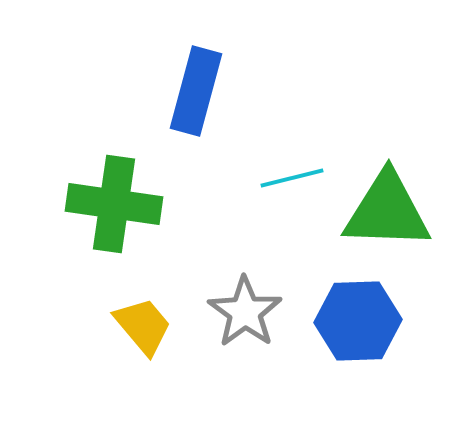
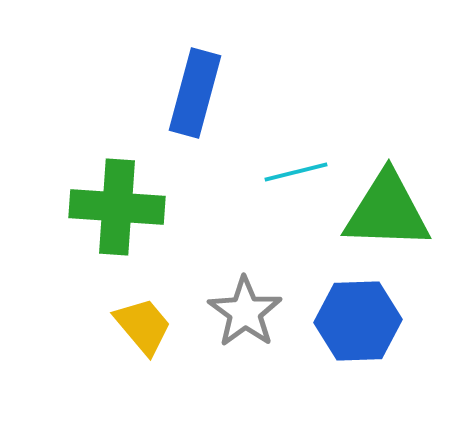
blue rectangle: moved 1 px left, 2 px down
cyan line: moved 4 px right, 6 px up
green cross: moved 3 px right, 3 px down; rotated 4 degrees counterclockwise
